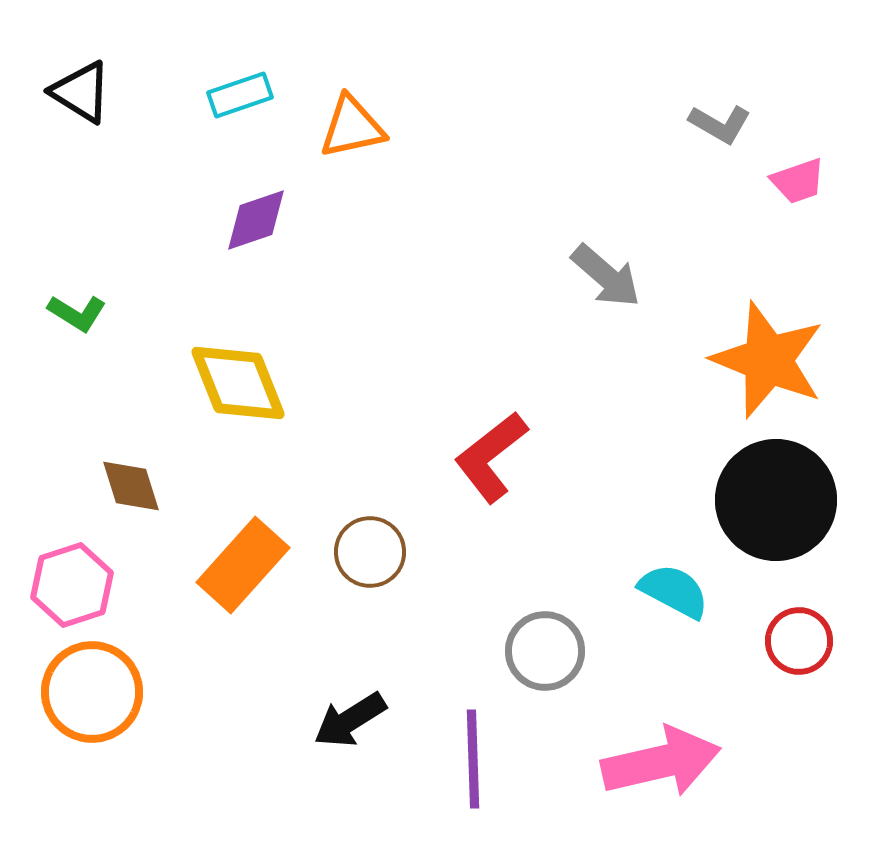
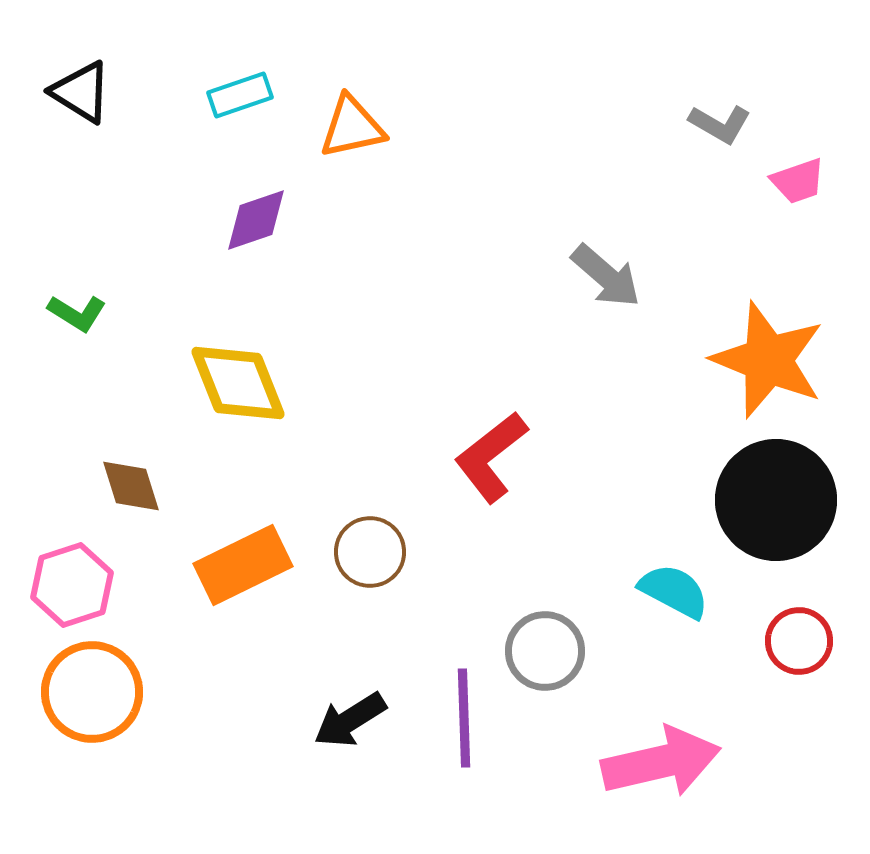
orange rectangle: rotated 22 degrees clockwise
purple line: moved 9 px left, 41 px up
